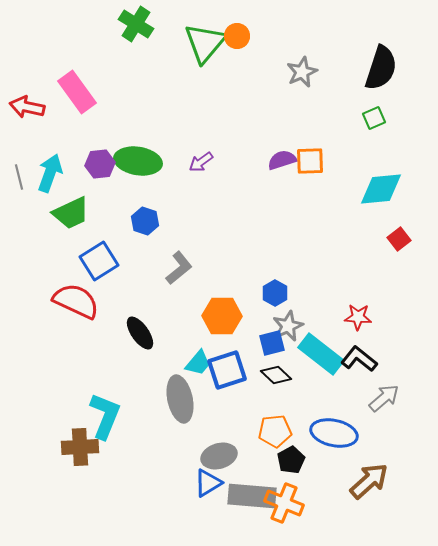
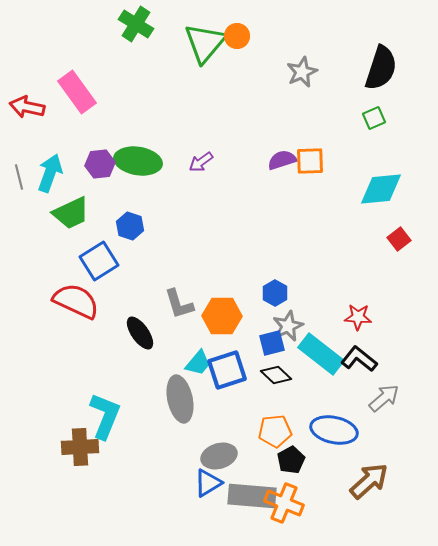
blue hexagon at (145, 221): moved 15 px left, 5 px down
gray L-shape at (179, 268): moved 36 px down; rotated 112 degrees clockwise
blue ellipse at (334, 433): moved 3 px up
